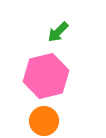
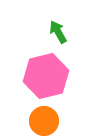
green arrow: rotated 105 degrees clockwise
